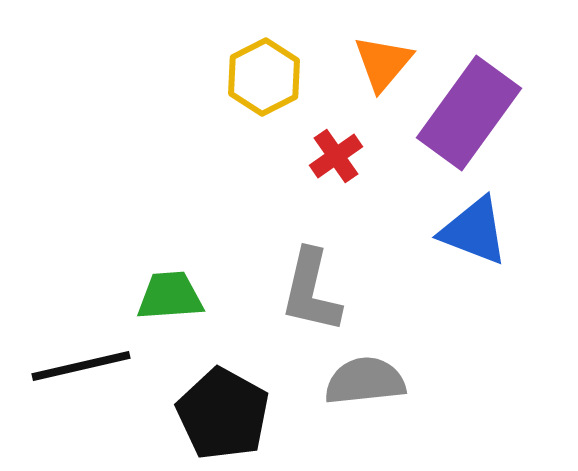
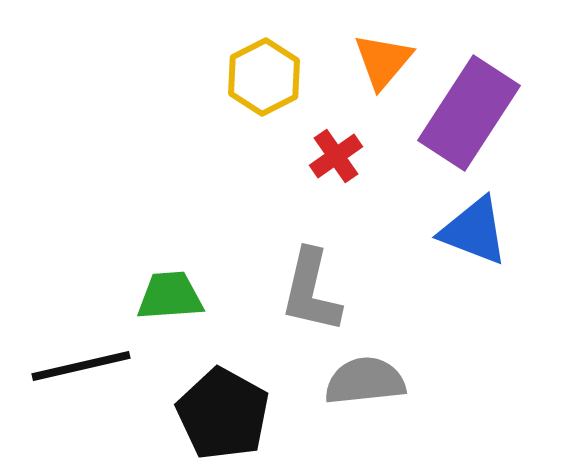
orange triangle: moved 2 px up
purple rectangle: rotated 3 degrees counterclockwise
